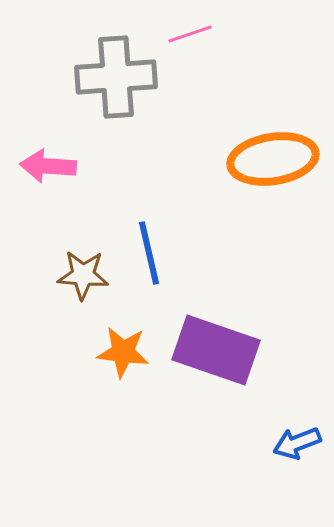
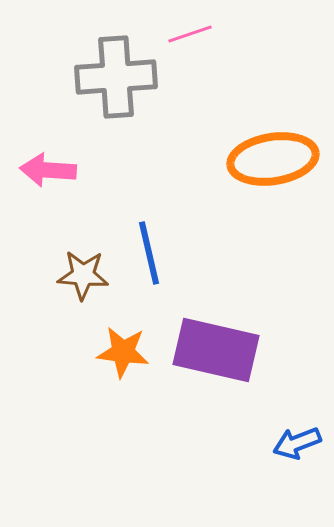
pink arrow: moved 4 px down
purple rectangle: rotated 6 degrees counterclockwise
